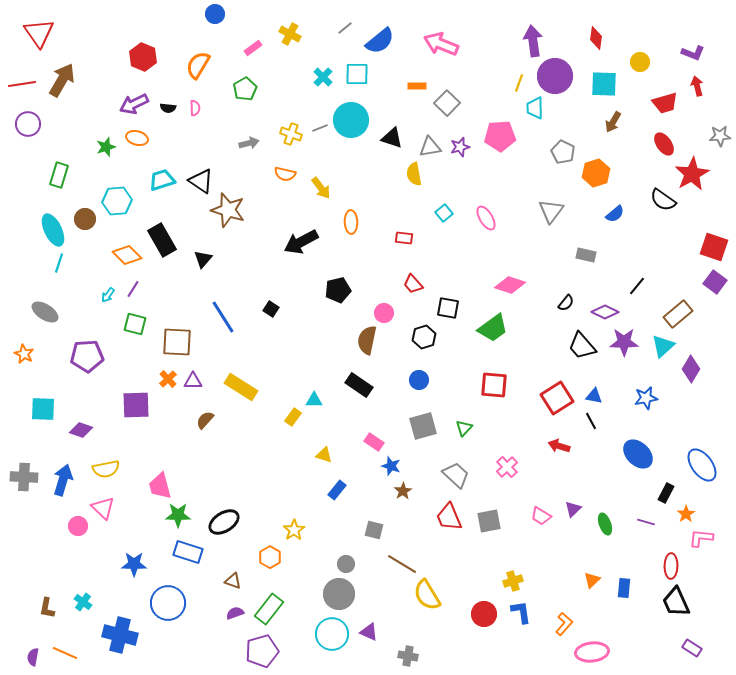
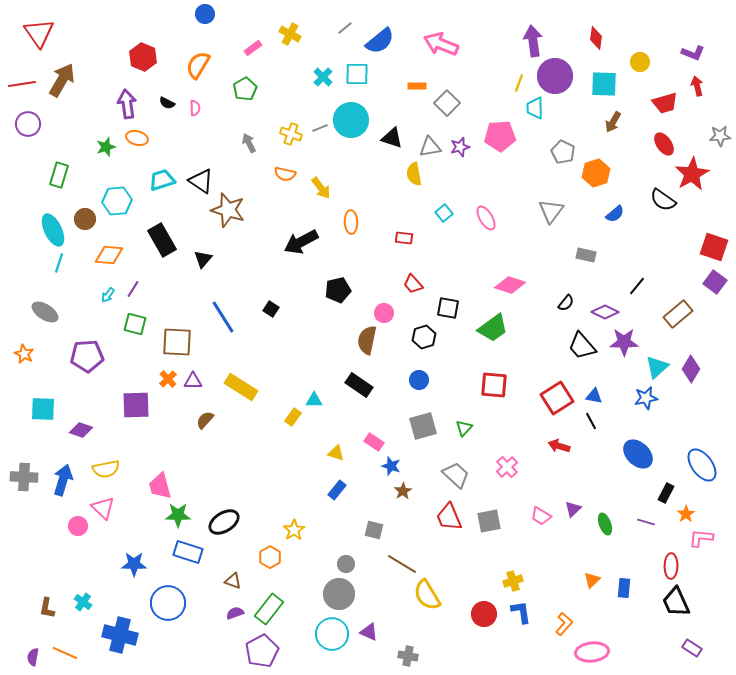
blue circle at (215, 14): moved 10 px left
purple arrow at (134, 104): moved 7 px left; rotated 108 degrees clockwise
black semicircle at (168, 108): moved 1 px left, 5 px up; rotated 21 degrees clockwise
gray arrow at (249, 143): rotated 102 degrees counterclockwise
orange diamond at (127, 255): moved 18 px left; rotated 40 degrees counterclockwise
cyan triangle at (663, 346): moved 6 px left, 21 px down
yellow triangle at (324, 455): moved 12 px right, 2 px up
purple pentagon at (262, 651): rotated 12 degrees counterclockwise
